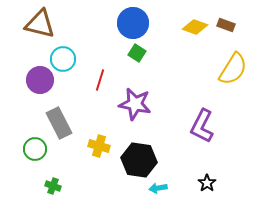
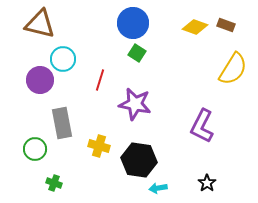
gray rectangle: moved 3 px right; rotated 16 degrees clockwise
green cross: moved 1 px right, 3 px up
